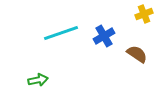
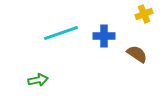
blue cross: rotated 30 degrees clockwise
